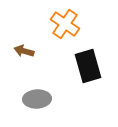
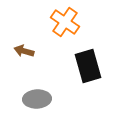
orange cross: moved 2 px up
